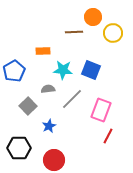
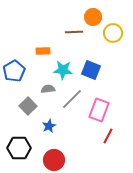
pink rectangle: moved 2 px left
